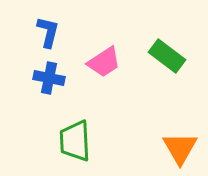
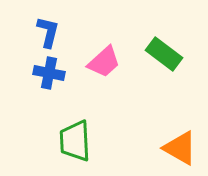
green rectangle: moved 3 px left, 2 px up
pink trapezoid: rotated 9 degrees counterclockwise
blue cross: moved 5 px up
orange triangle: rotated 30 degrees counterclockwise
